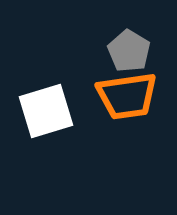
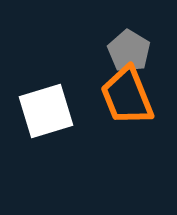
orange trapezoid: rotated 76 degrees clockwise
